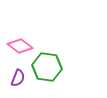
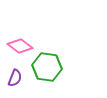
purple semicircle: moved 3 px left
